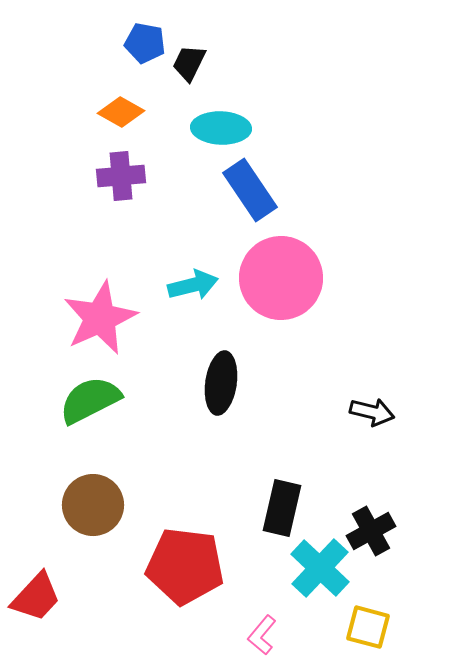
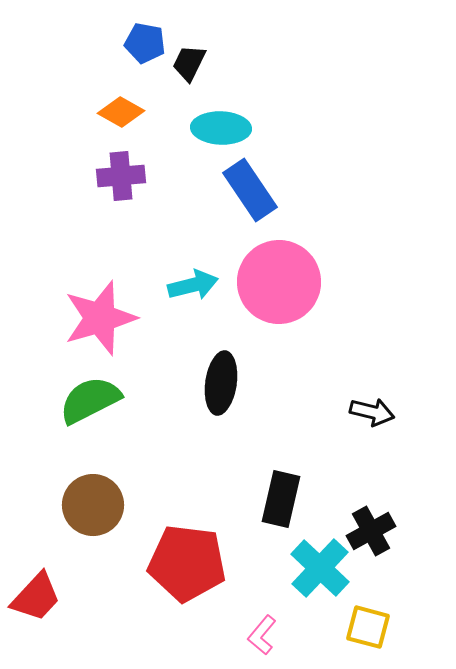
pink circle: moved 2 px left, 4 px down
pink star: rotated 8 degrees clockwise
black rectangle: moved 1 px left, 9 px up
red pentagon: moved 2 px right, 3 px up
